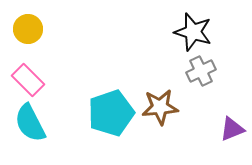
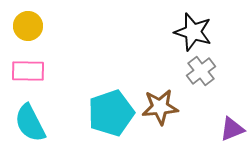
yellow circle: moved 3 px up
gray cross: rotated 12 degrees counterclockwise
pink rectangle: moved 9 px up; rotated 44 degrees counterclockwise
